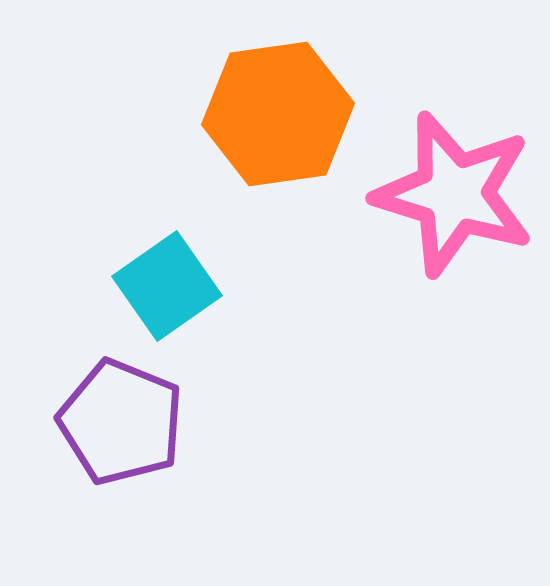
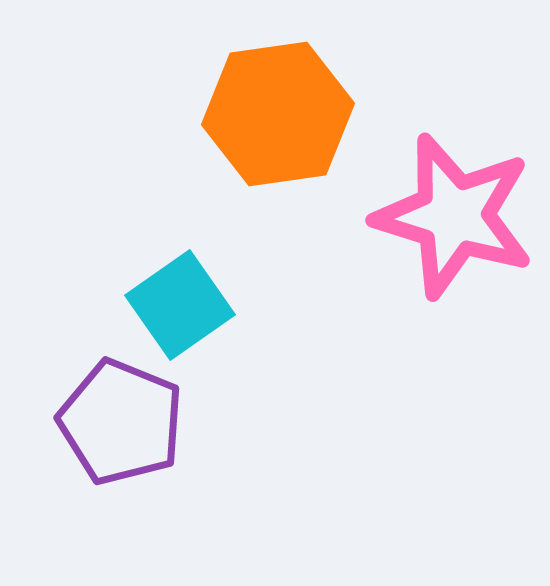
pink star: moved 22 px down
cyan square: moved 13 px right, 19 px down
